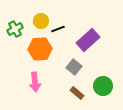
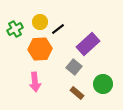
yellow circle: moved 1 px left, 1 px down
black line: rotated 16 degrees counterclockwise
purple rectangle: moved 4 px down
green circle: moved 2 px up
